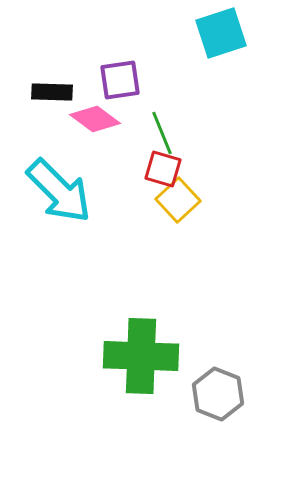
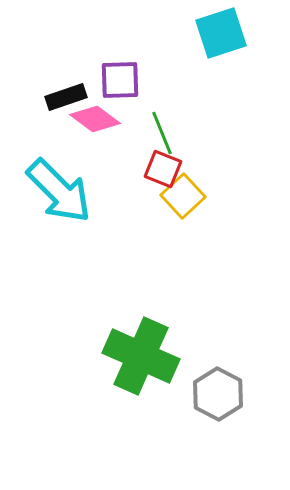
purple square: rotated 6 degrees clockwise
black rectangle: moved 14 px right, 5 px down; rotated 21 degrees counterclockwise
red square: rotated 6 degrees clockwise
yellow square: moved 5 px right, 4 px up
green cross: rotated 22 degrees clockwise
gray hexagon: rotated 6 degrees clockwise
